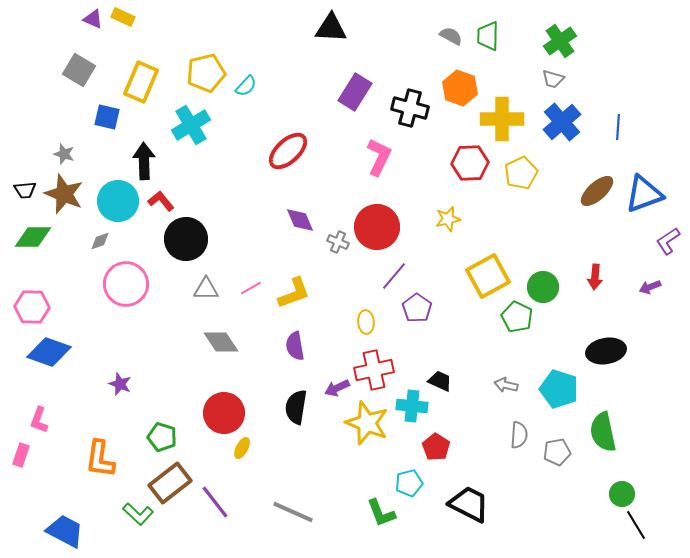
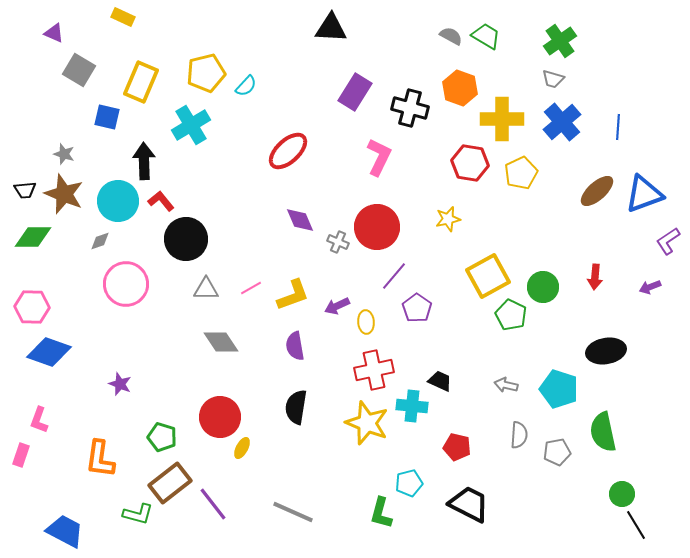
purple triangle at (93, 19): moved 39 px left, 14 px down
green trapezoid at (488, 36): moved 2 px left; rotated 120 degrees clockwise
red hexagon at (470, 163): rotated 12 degrees clockwise
yellow L-shape at (294, 293): moved 1 px left, 2 px down
green pentagon at (517, 317): moved 6 px left, 2 px up
purple arrow at (337, 388): moved 82 px up
red circle at (224, 413): moved 4 px left, 4 px down
red pentagon at (436, 447): moved 21 px right; rotated 20 degrees counterclockwise
purple line at (215, 502): moved 2 px left, 2 px down
green L-shape at (381, 513): rotated 36 degrees clockwise
green L-shape at (138, 514): rotated 28 degrees counterclockwise
